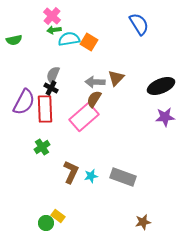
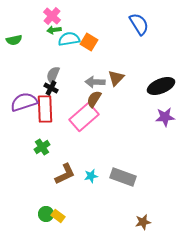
purple semicircle: rotated 136 degrees counterclockwise
brown L-shape: moved 6 px left, 2 px down; rotated 40 degrees clockwise
green circle: moved 9 px up
